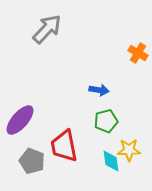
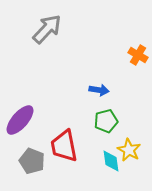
orange cross: moved 2 px down
yellow star: rotated 30 degrees clockwise
